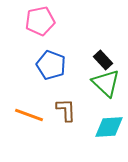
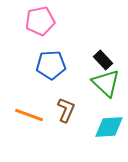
blue pentagon: rotated 24 degrees counterclockwise
brown L-shape: rotated 25 degrees clockwise
